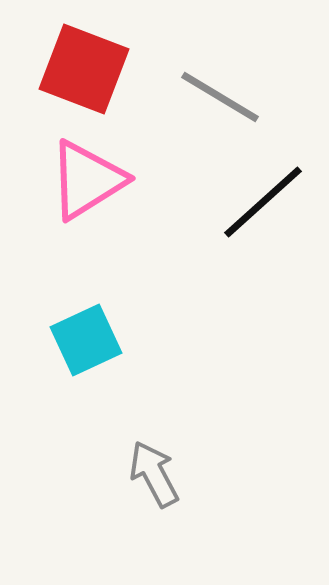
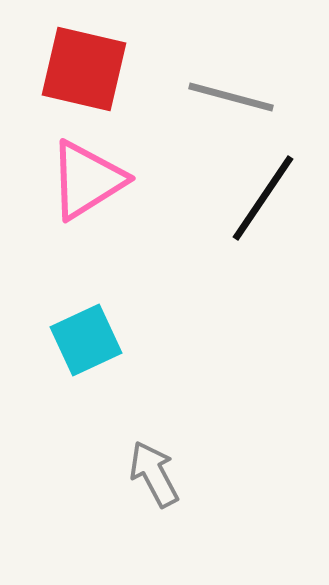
red square: rotated 8 degrees counterclockwise
gray line: moved 11 px right; rotated 16 degrees counterclockwise
black line: moved 4 px up; rotated 14 degrees counterclockwise
